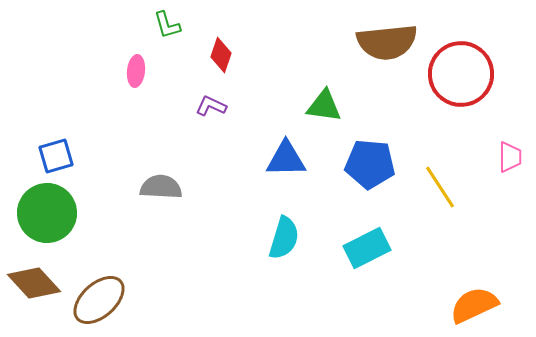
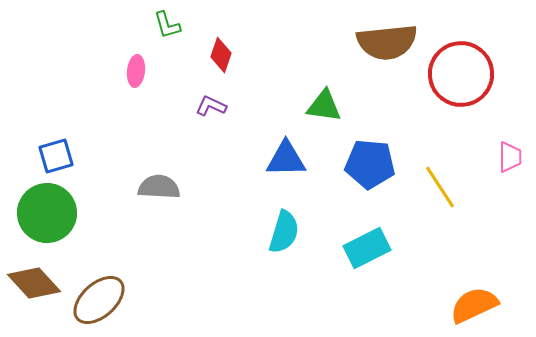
gray semicircle: moved 2 px left
cyan semicircle: moved 6 px up
